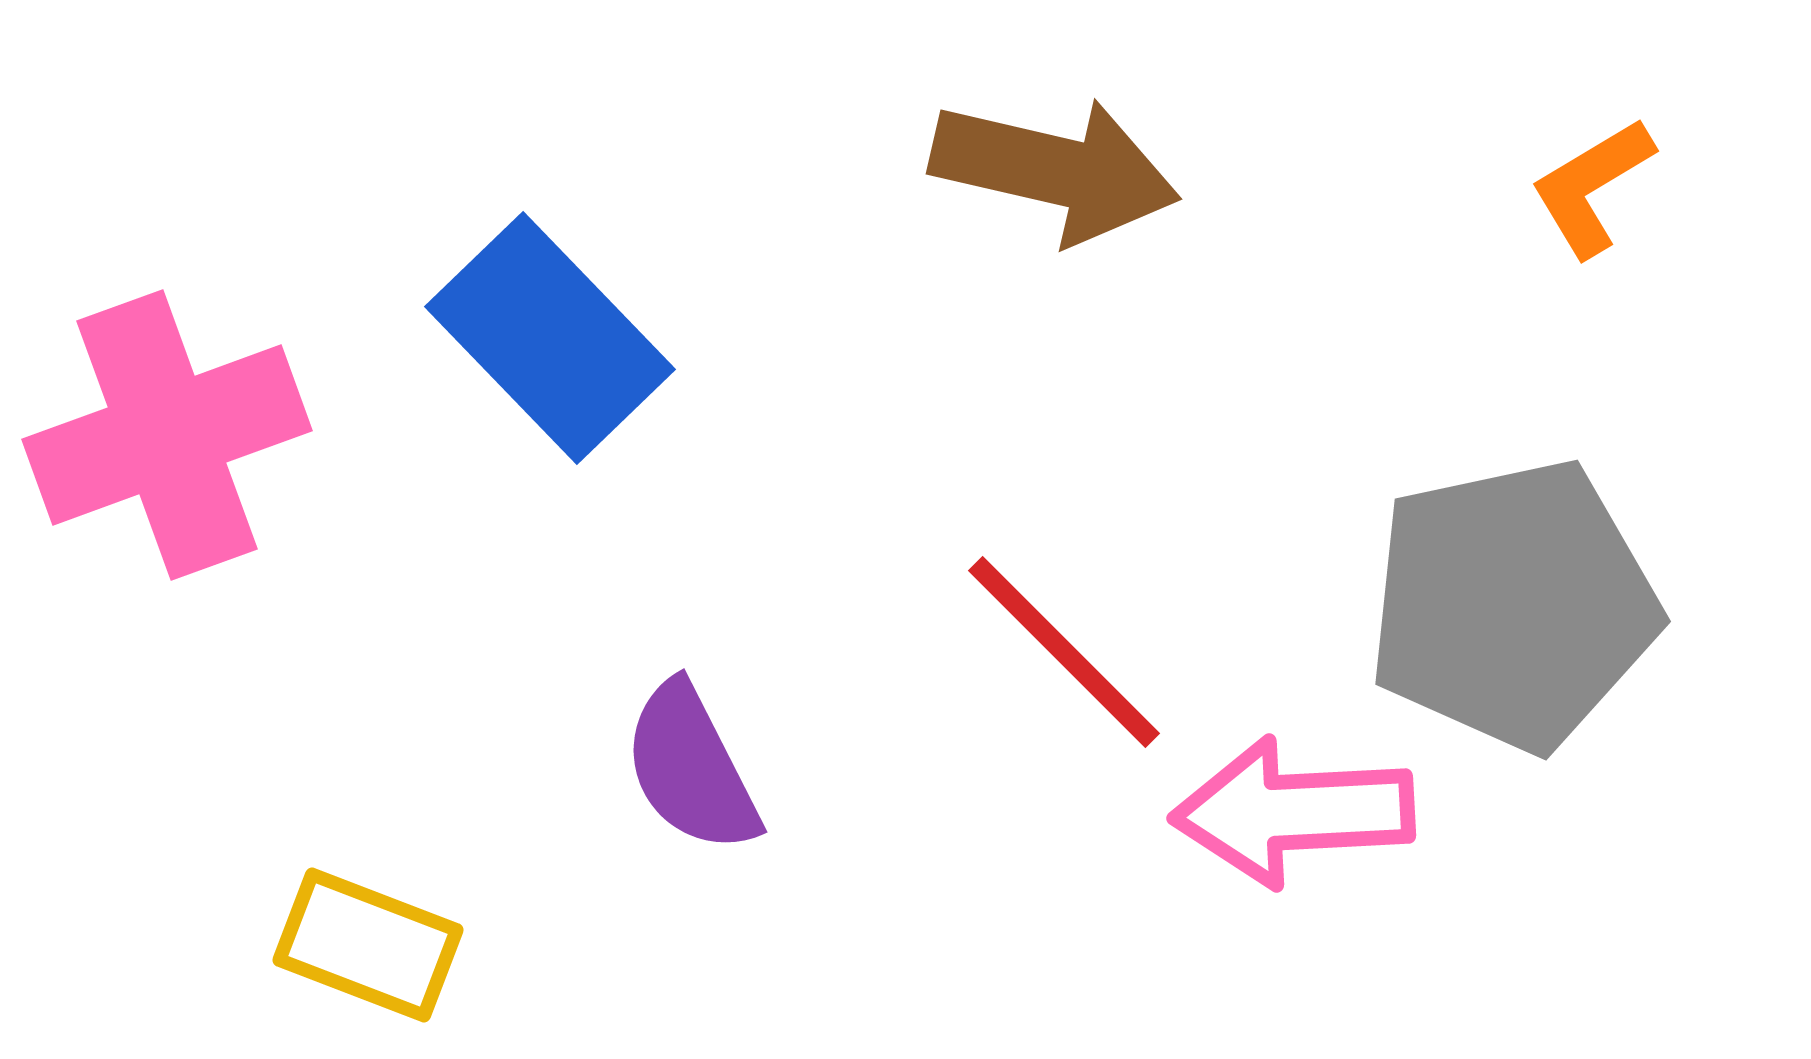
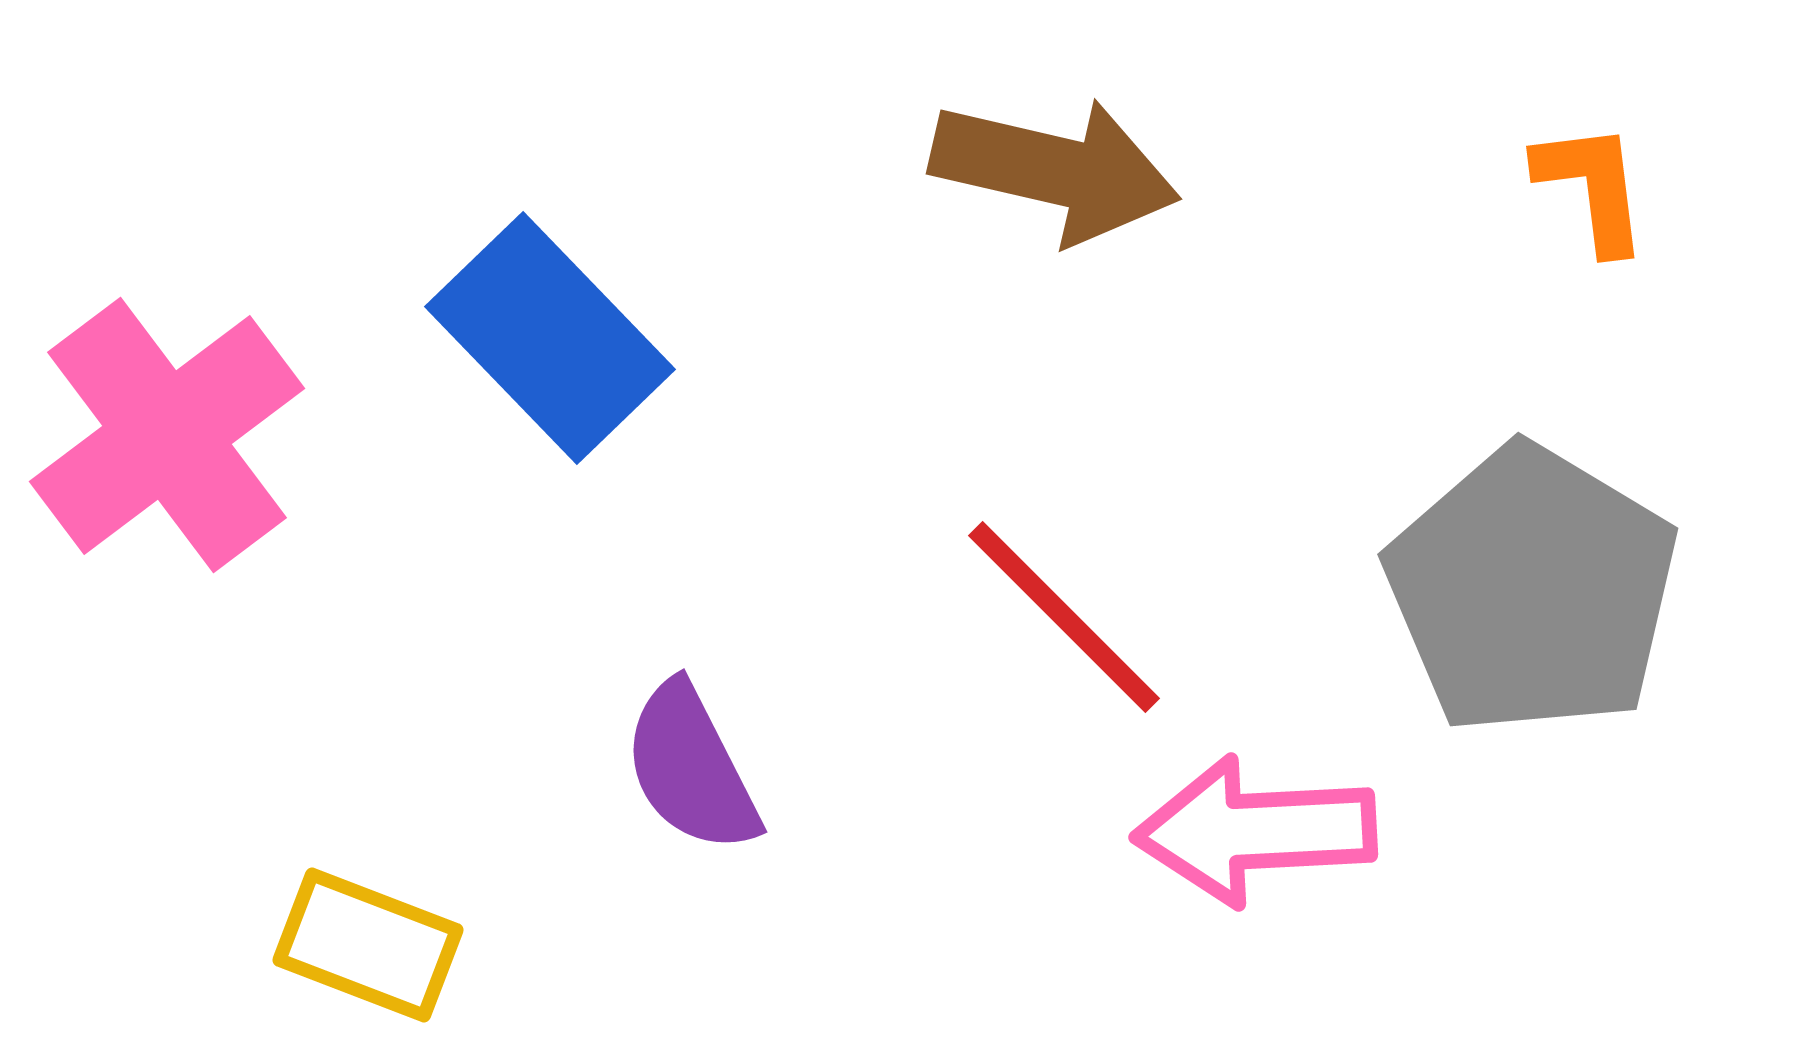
orange L-shape: rotated 114 degrees clockwise
pink cross: rotated 17 degrees counterclockwise
gray pentagon: moved 19 px right, 15 px up; rotated 29 degrees counterclockwise
red line: moved 35 px up
pink arrow: moved 38 px left, 19 px down
